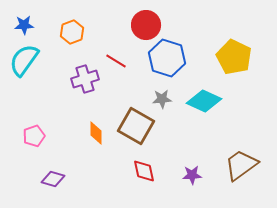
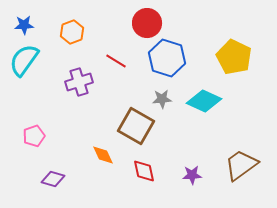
red circle: moved 1 px right, 2 px up
purple cross: moved 6 px left, 3 px down
orange diamond: moved 7 px right, 22 px down; rotated 25 degrees counterclockwise
